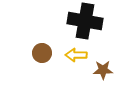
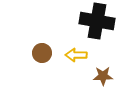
black cross: moved 12 px right
brown star: moved 6 px down
